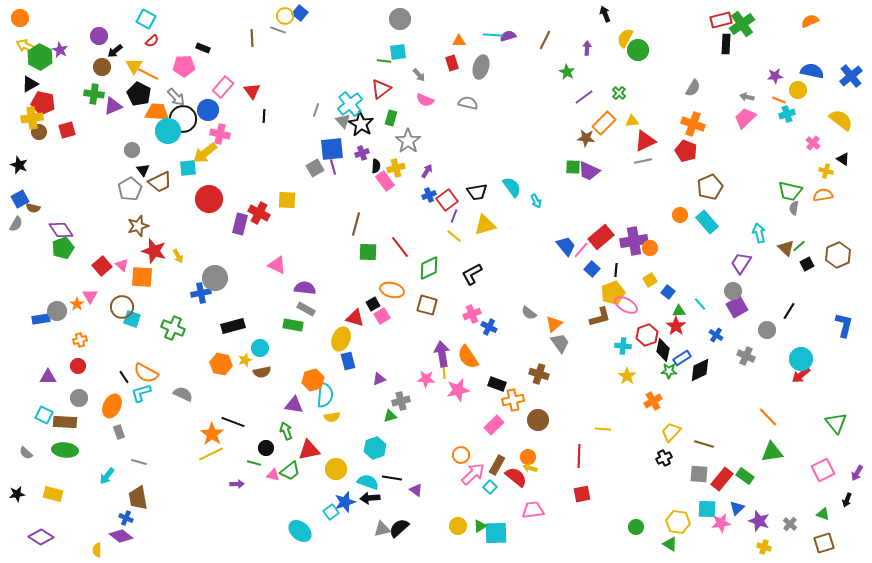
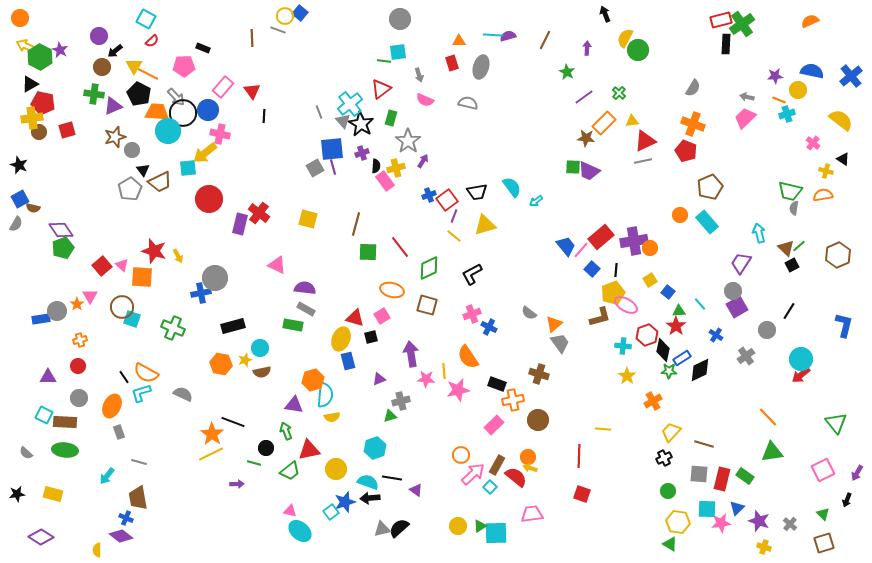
gray arrow at (419, 75): rotated 24 degrees clockwise
gray line at (316, 110): moved 3 px right, 2 px down; rotated 40 degrees counterclockwise
black circle at (183, 119): moved 6 px up
purple arrow at (427, 171): moved 4 px left, 10 px up
yellow square at (287, 200): moved 21 px right, 19 px down; rotated 12 degrees clockwise
cyan arrow at (536, 201): rotated 80 degrees clockwise
red cross at (259, 213): rotated 10 degrees clockwise
brown star at (138, 226): moved 23 px left, 89 px up
black square at (807, 264): moved 15 px left, 1 px down
black square at (373, 304): moved 2 px left, 33 px down; rotated 16 degrees clockwise
purple arrow at (442, 354): moved 31 px left
gray cross at (746, 356): rotated 30 degrees clockwise
pink triangle at (273, 475): moved 17 px right, 36 px down
red rectangle at (722, 479): rotated 25 degrees counterclockwise
red square at (582, 494): rotated 30 degrees clockwise
pink trapezoid at (533, 510): moved 1 px left, 4 px down
green triangle at (823, 514): rotated 24 degrees clockwise
green circle at (636, 527): moved 32 px right, 36 px up
